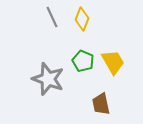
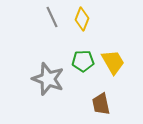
green pentagon: rotated 25 degrees counterclockwise
